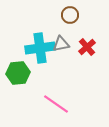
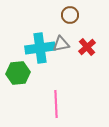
pink line: rotated 52 degrees clockwise
